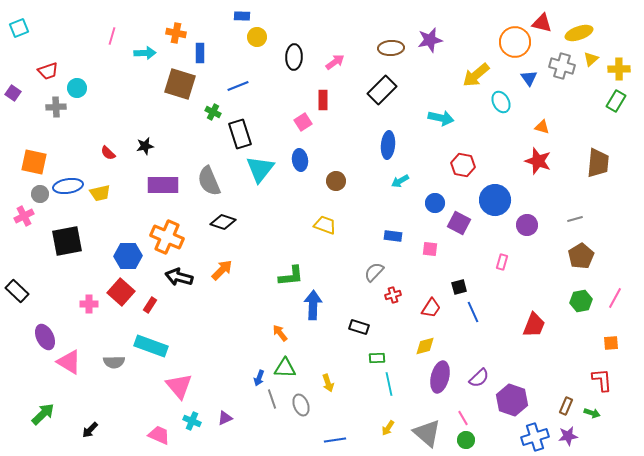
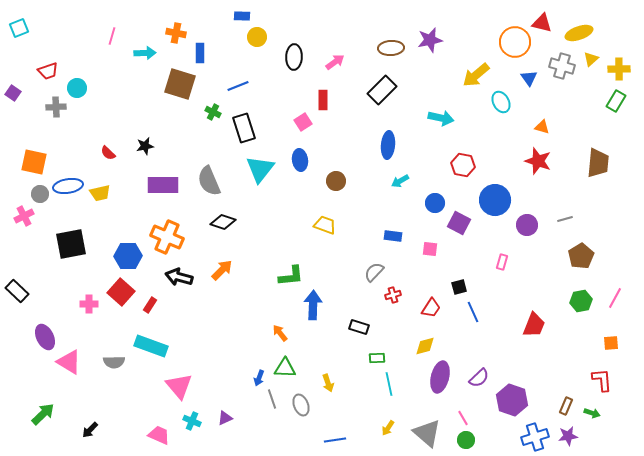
black rectangle at (240, 134): moved 4 px right, 6 px up
gray line at (575, 219): moved 10 px left
black square at (67, 241): moved 4 px right, 3 px down
